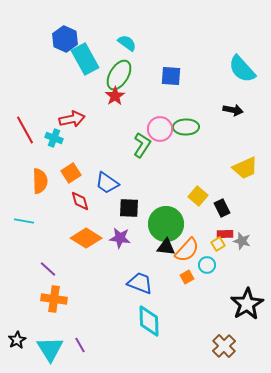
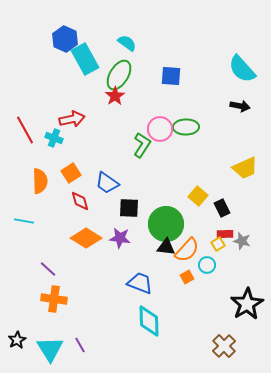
black arrow at (233, 110): moved 7 px right, 4 px up
